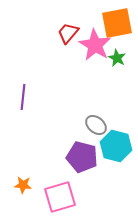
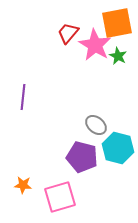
green star: moved 1 px right, 2 px up
cyan hexagon: moved 2 px right, 2 px down
